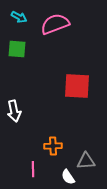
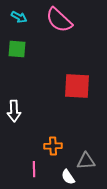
pink semicircle: moved 4 px right, 4 px up; rotated 116 degrees counterclockwise
white arrow: rotated 10 degrees clockwise
pink line: moved 1 px right
